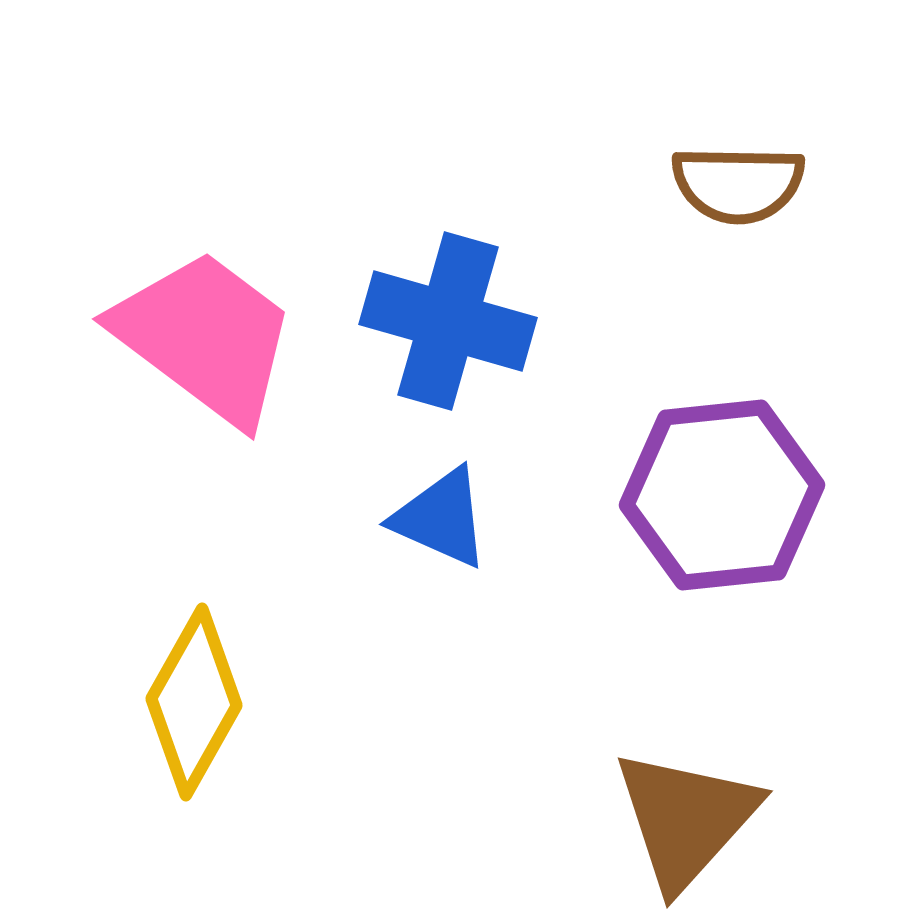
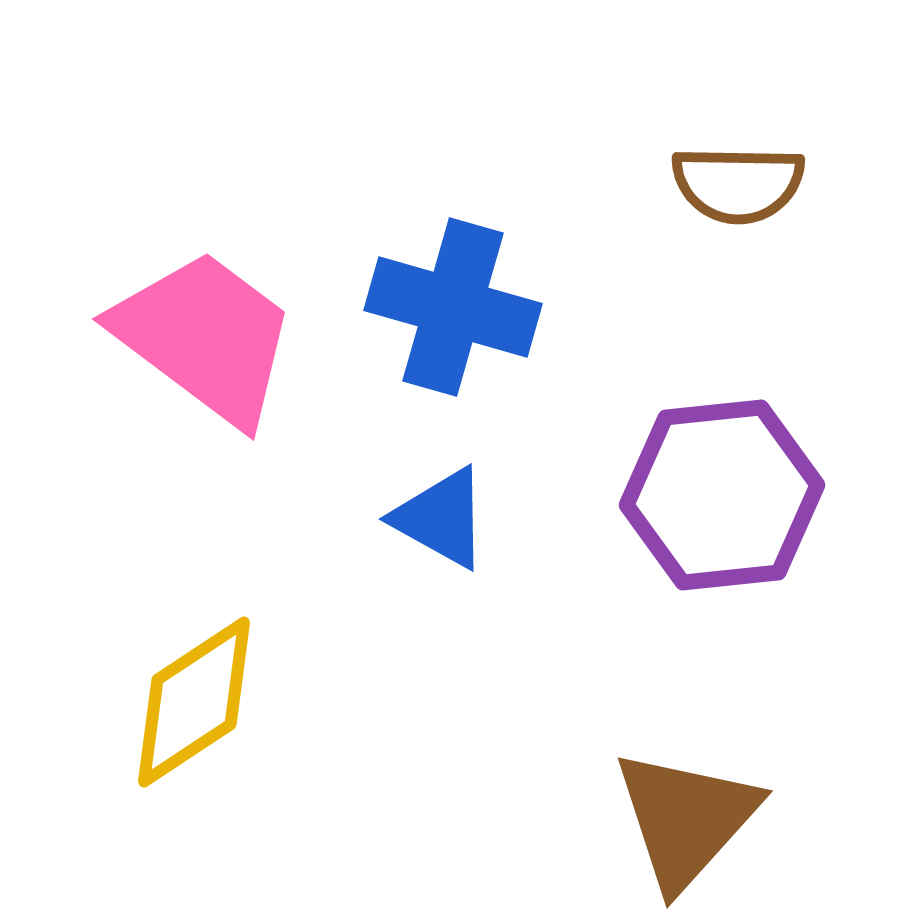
blue cross: moved 5 px right, 14 px up
blue triangle: rotated 5 degrees clockwise
yellow diamond: rotated 27 degrees clockwise
